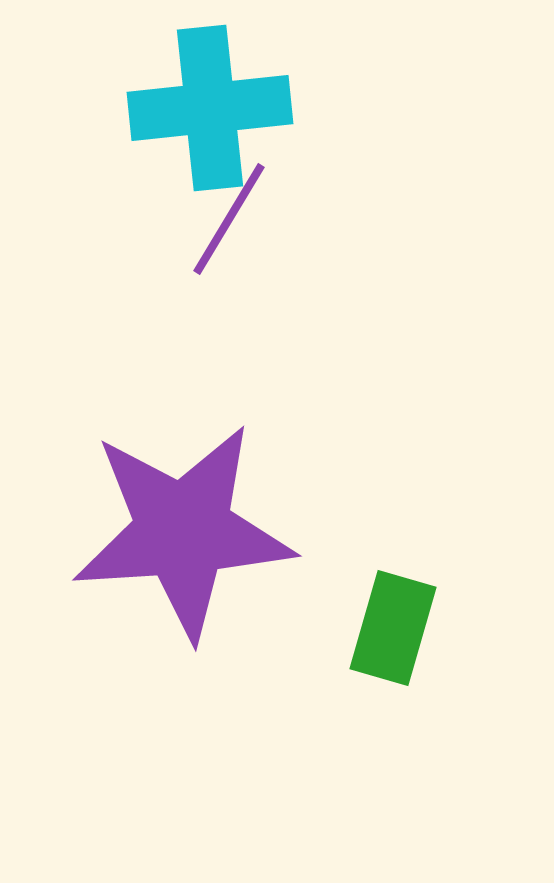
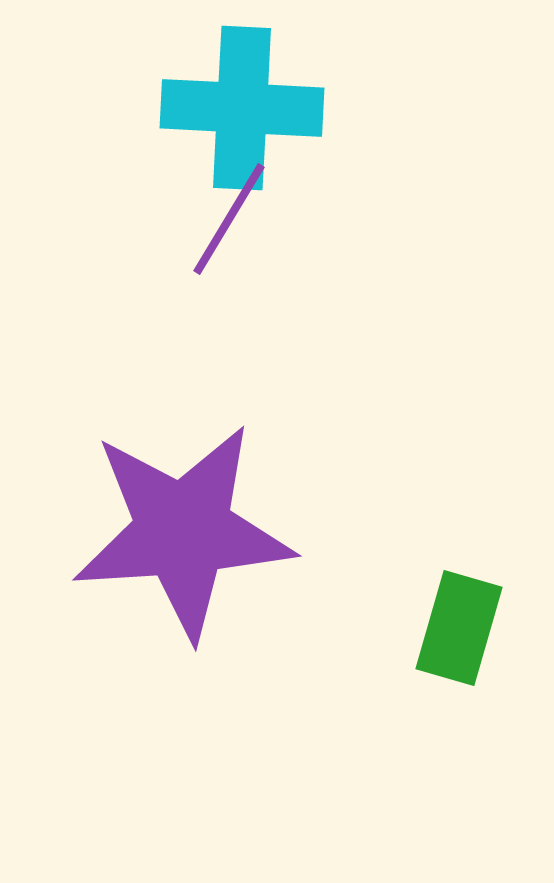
cyan cross: moved 32 px right; rotated 9 degrees clockwise
green rectangle: moved 66 px right
